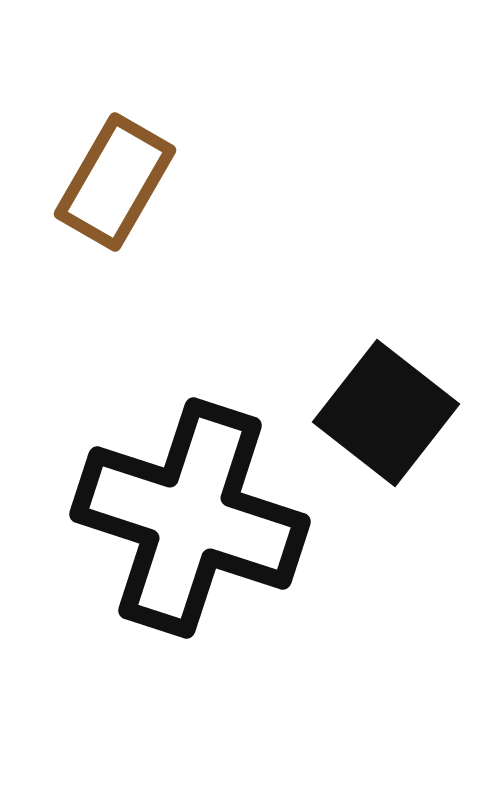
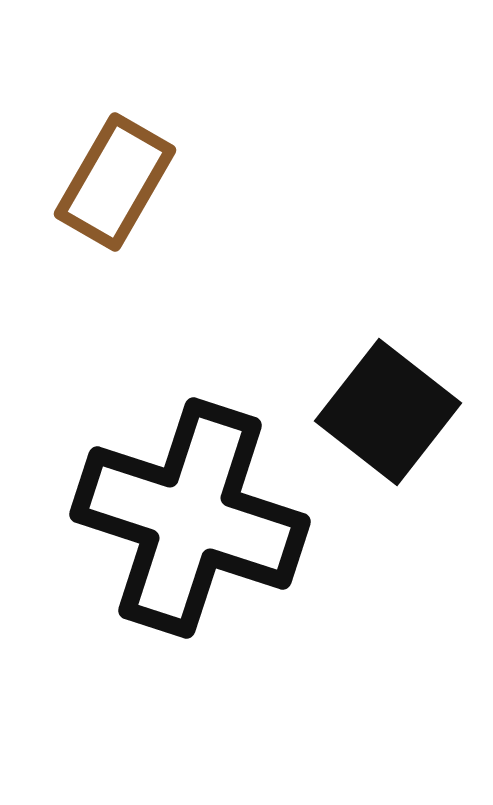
black square: moved 2 px right, 1 px up
